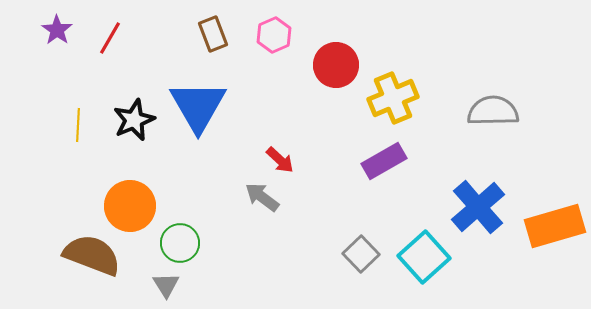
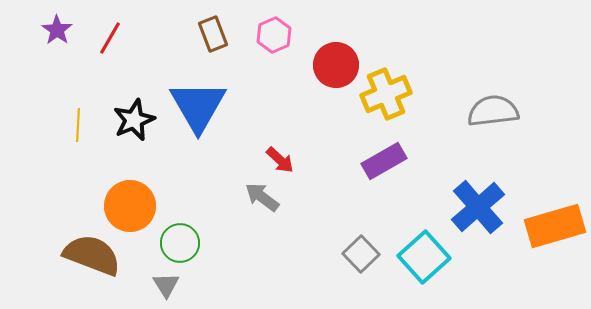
yellow cross: moved 7 px left, 4 px up
gray semicircle: rotated 6 degrees counterclockwise
